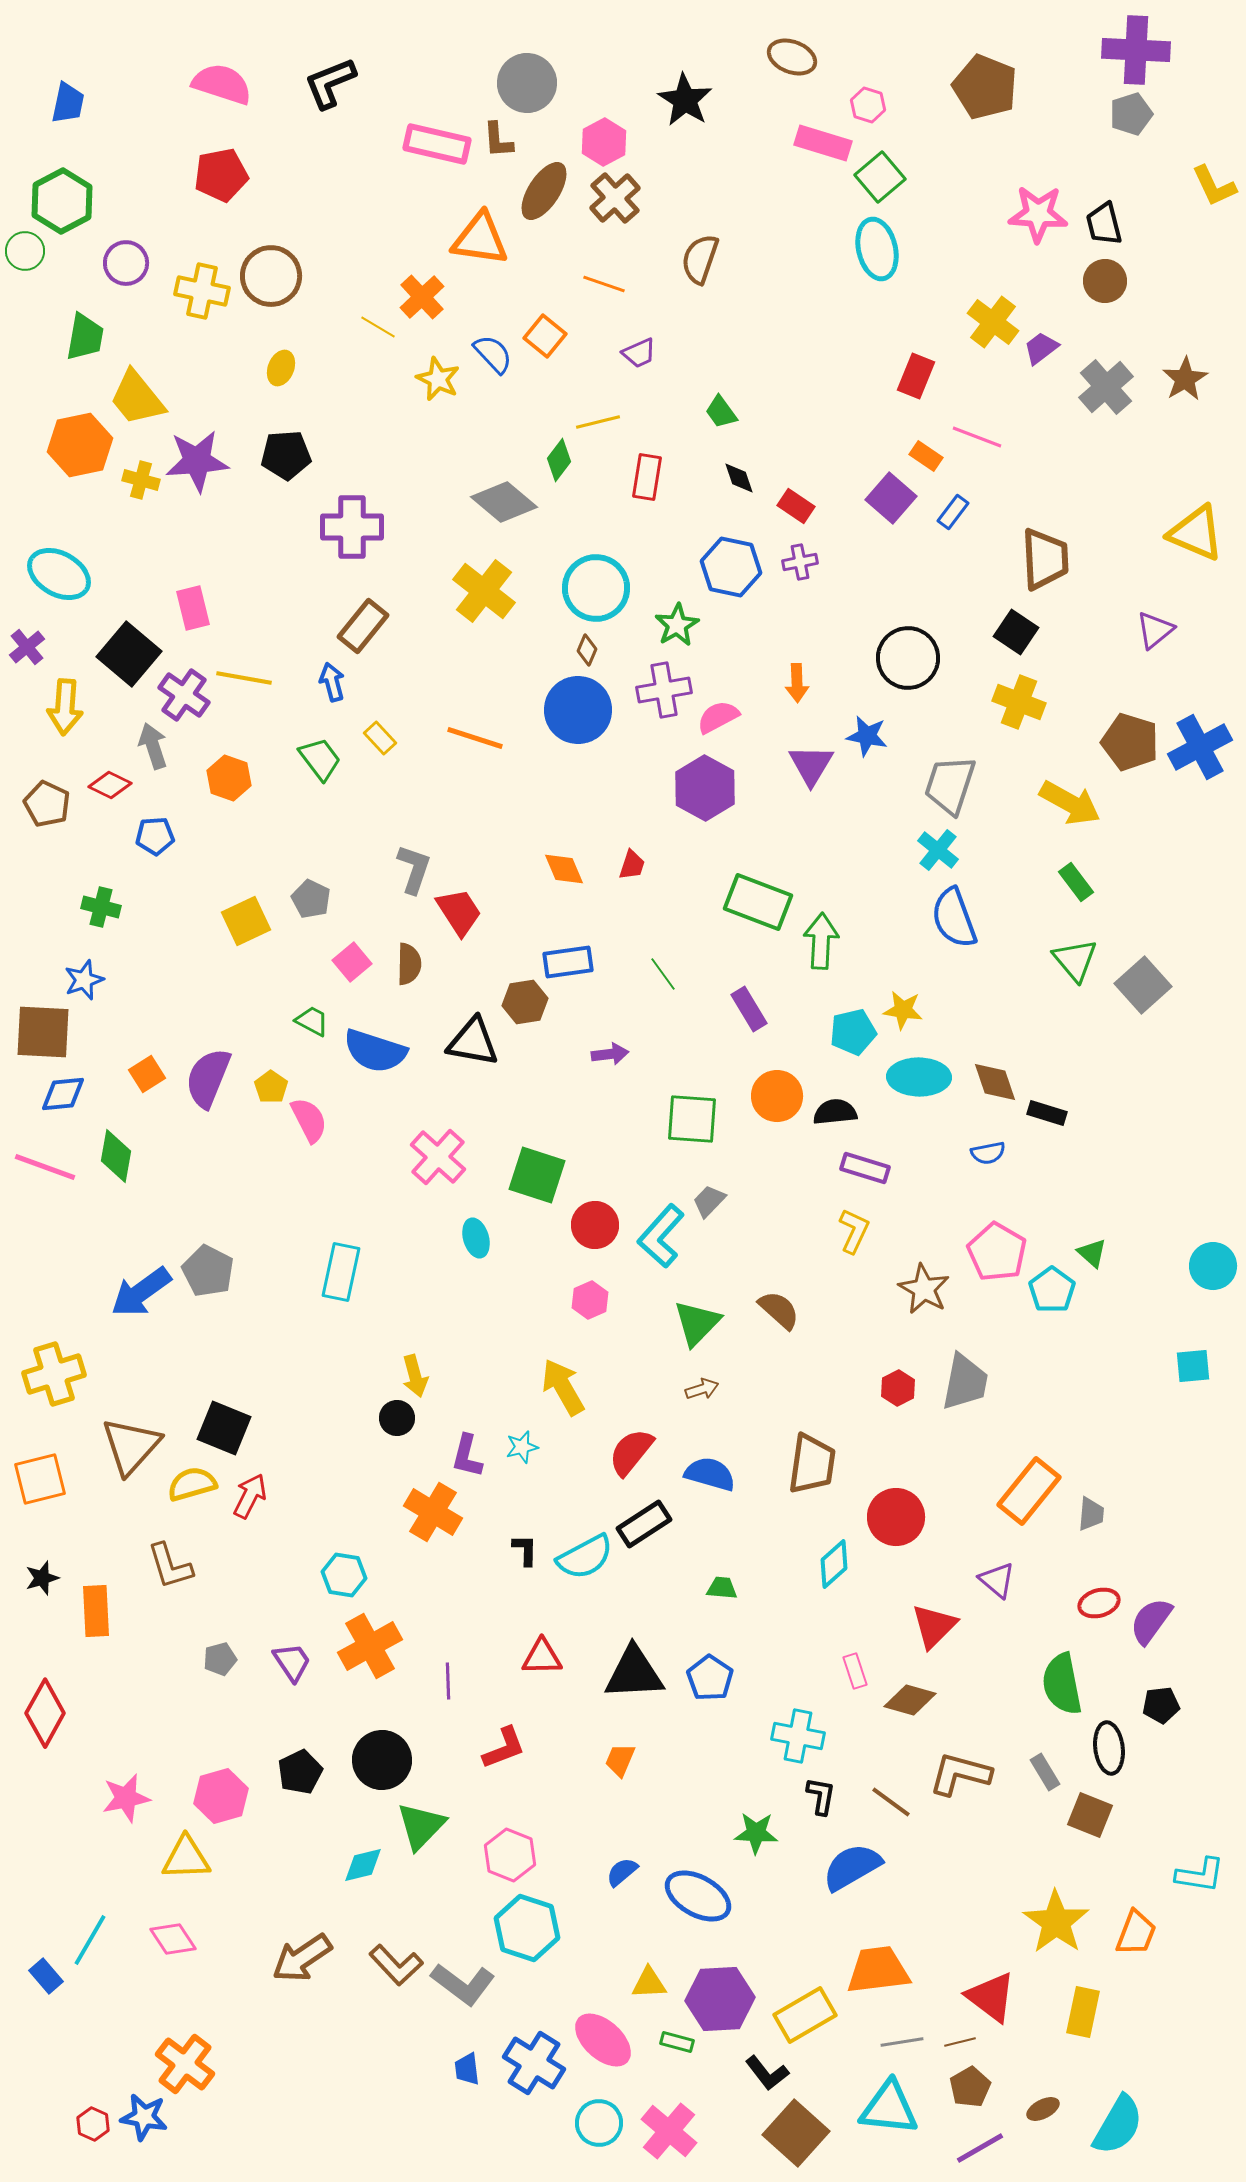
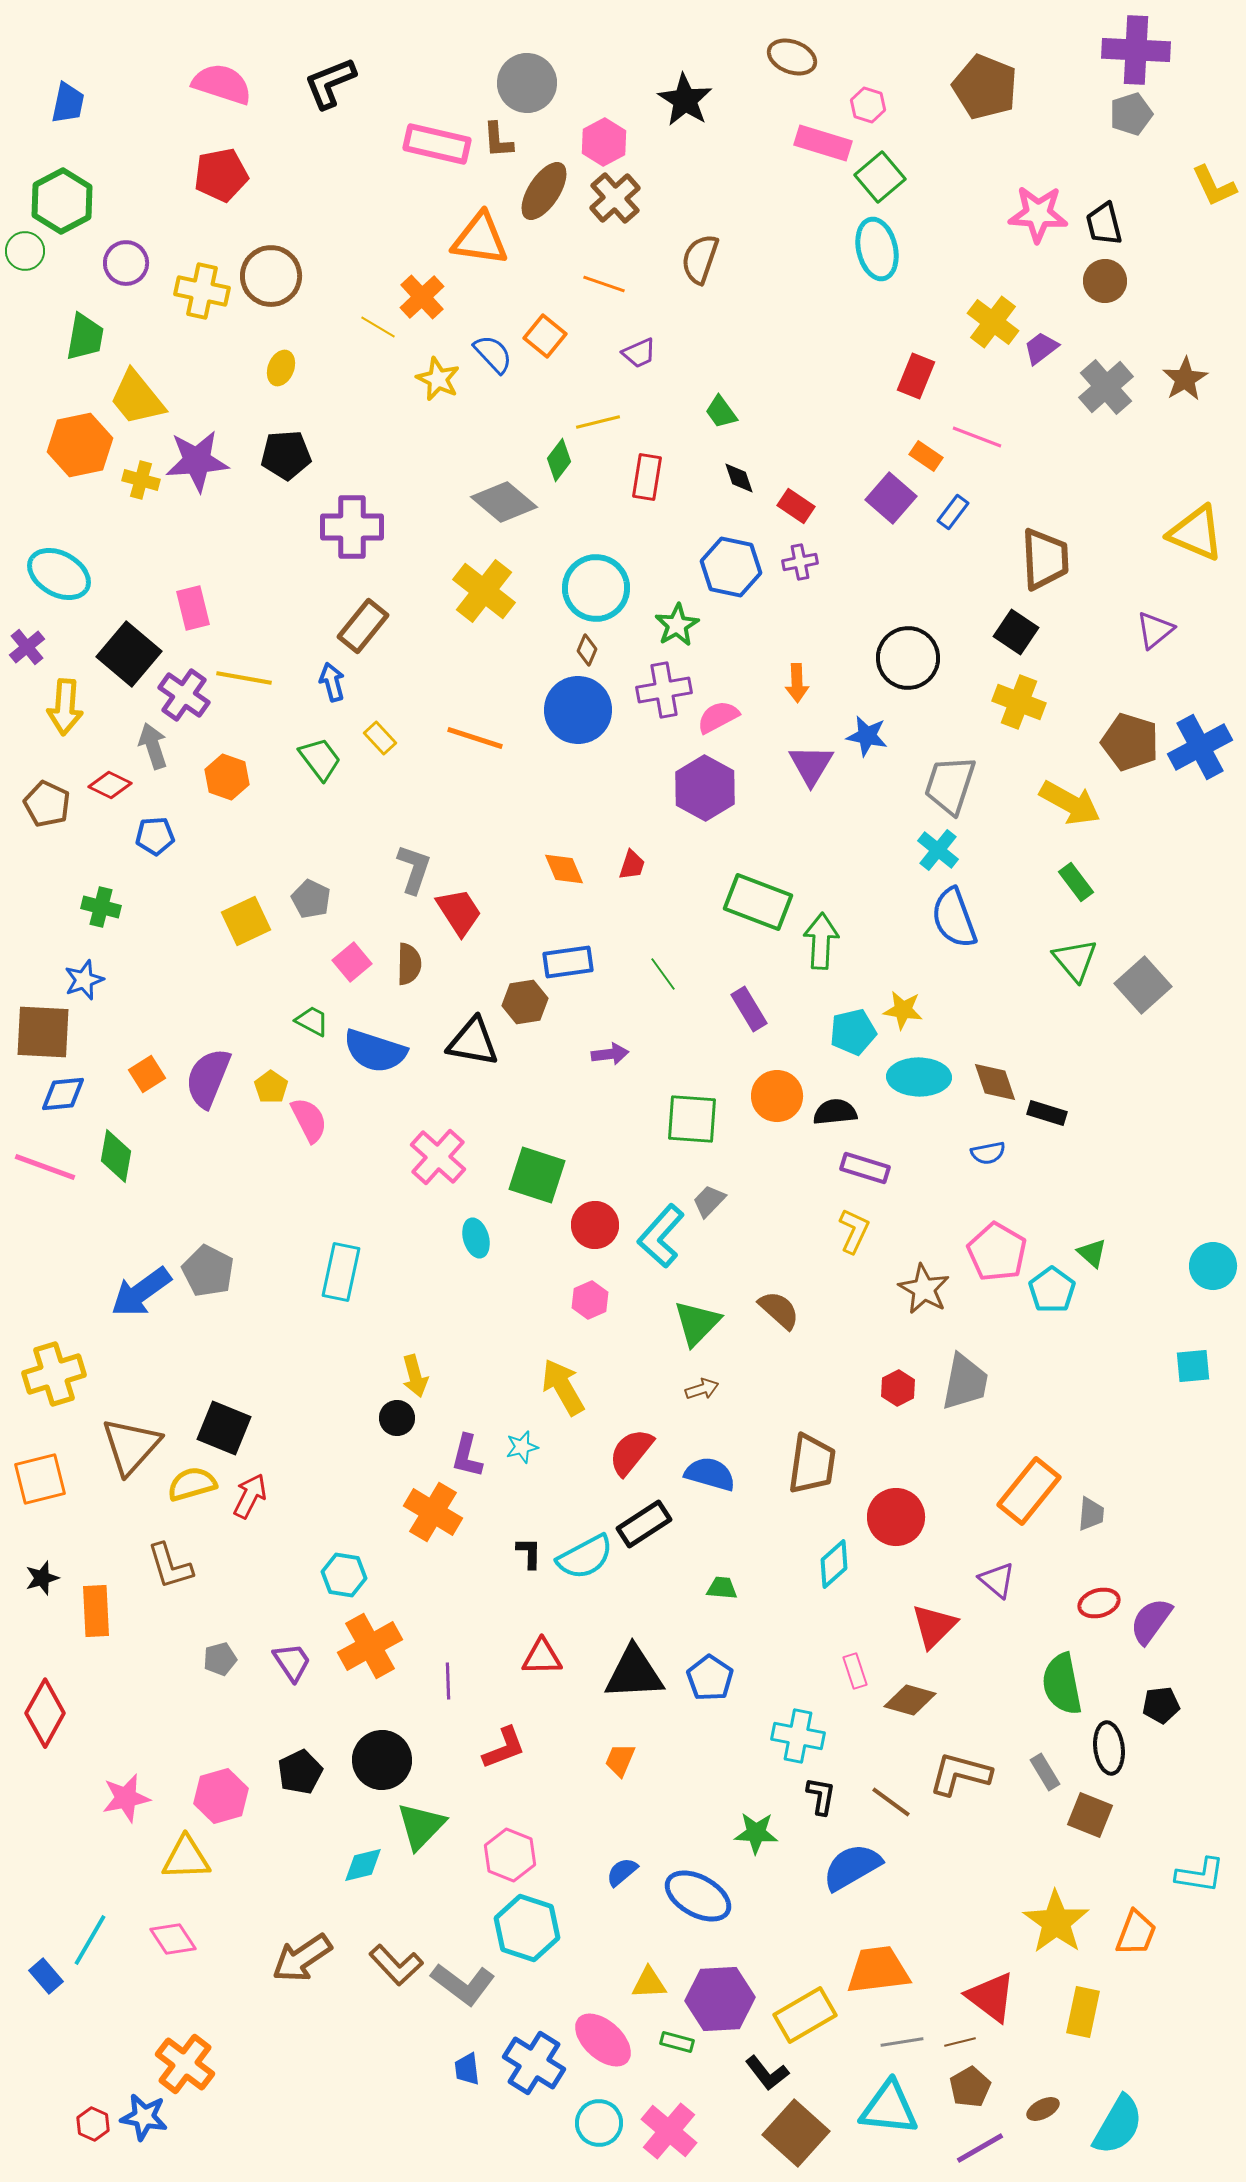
orange hexagon at (229, 778): moved 2 px left, 1 px up
black L-shape at (525, 1550): moved 4 px right, 3 px down
